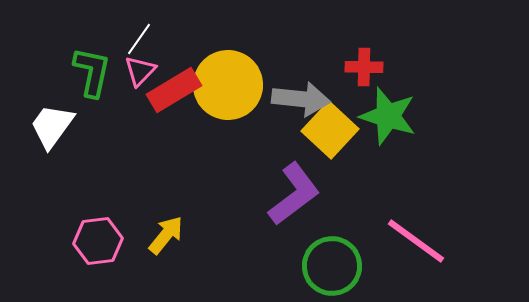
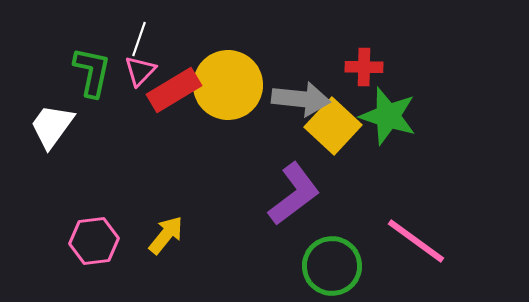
white line: rotated 16 degrees counterclockwise
yellow square: moved 3 px right, 4 px up
pink hexagon: moved 4 px left
